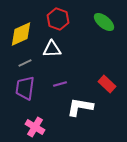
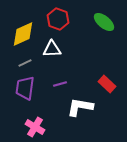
yellow diamond: moved 2 px right
